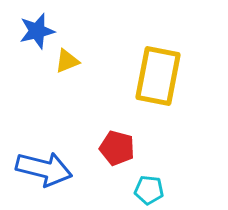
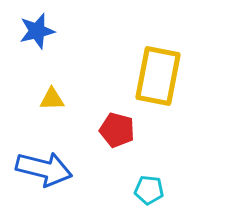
yellow triangle: moved 15 px left, 38 px down; rotated 20 degrees clockwise
red pentagon: moved 18 px up
